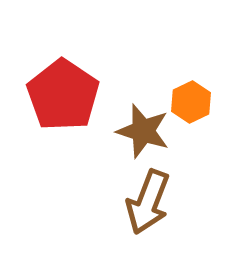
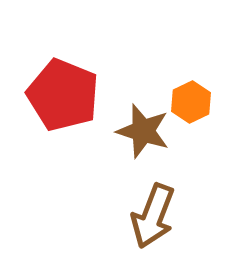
red pentagon: rotated 12 degrees counterclockwise
brown arrow: moved 5 px right, 14 px down
